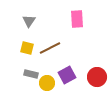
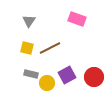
pink rectangle: rotated 66 degrees counterclockwise
red circle: moved 3 px left
